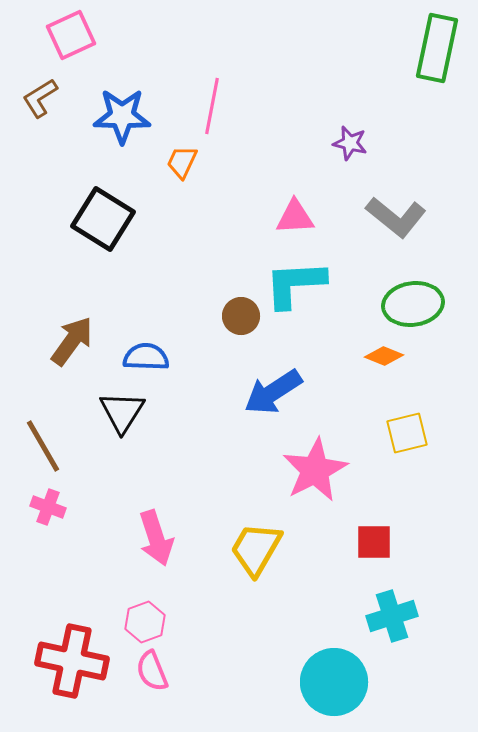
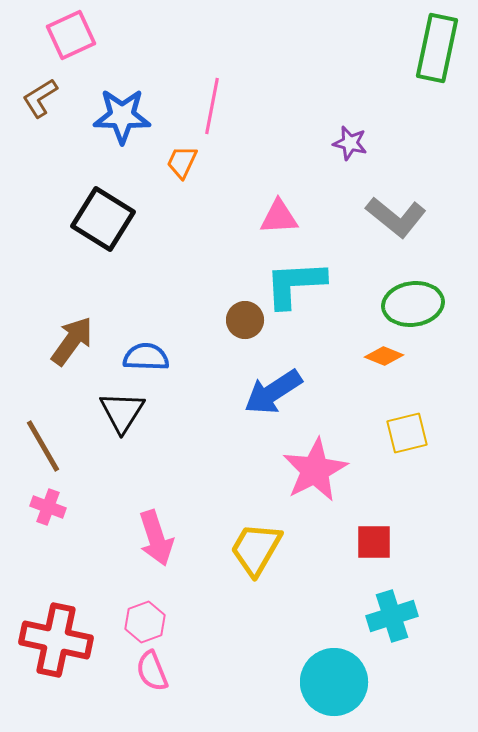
pink triangle: moved 16 px left
brown circle: moved 4 px right, 4 px down
red cross: moved 16 px left, 21 px up
